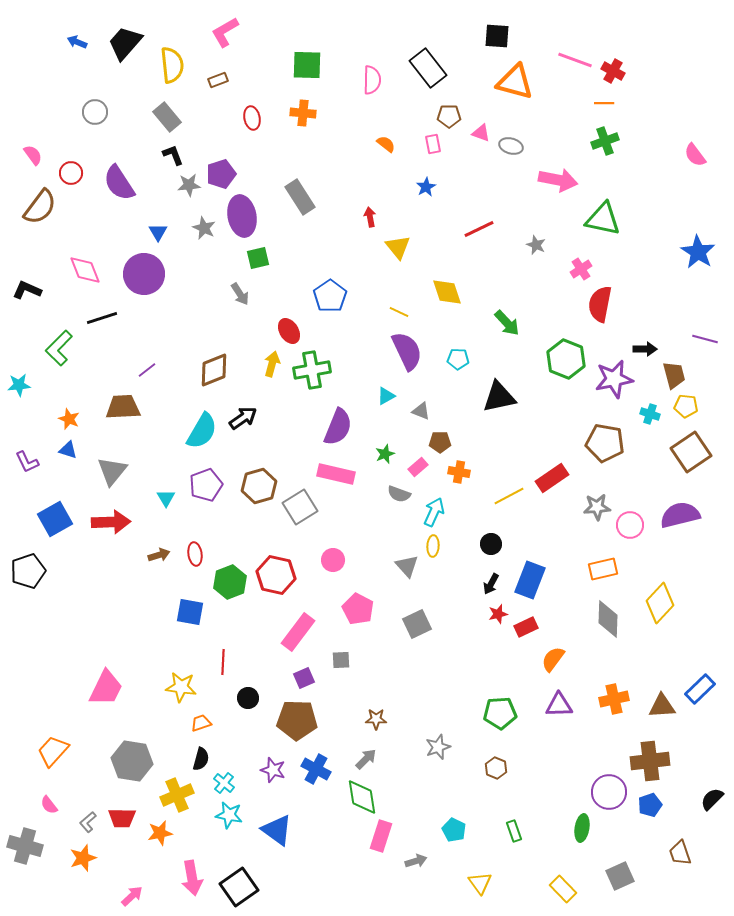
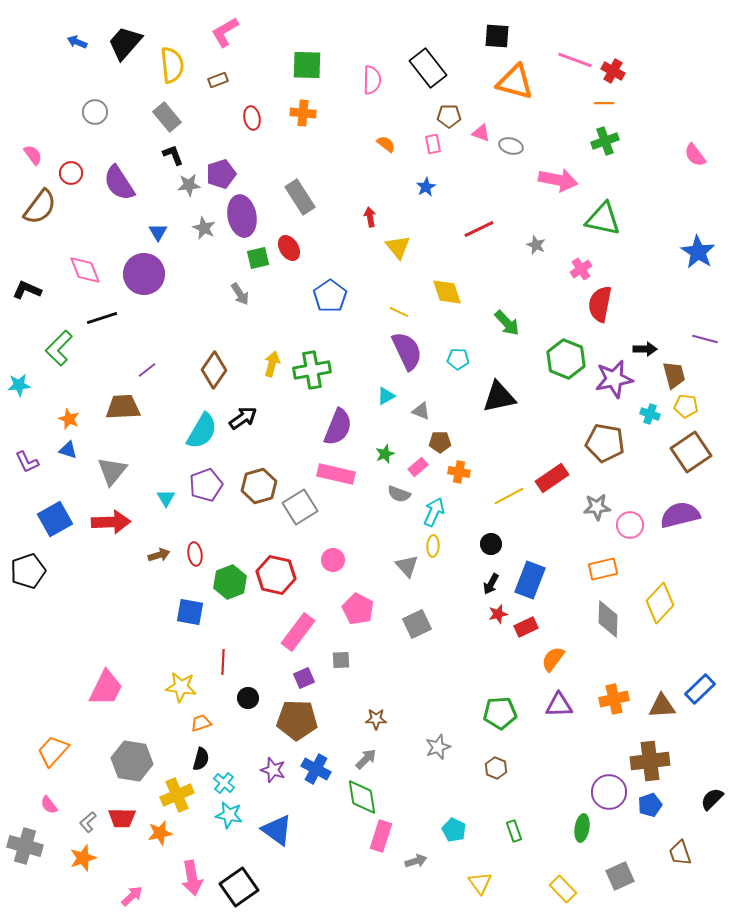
red ellipse at (289, 331): moved 83 px up
brown diamond at (214, 370): rotated 33 degrees counterclockwise
